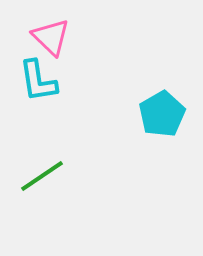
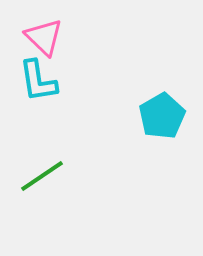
pink triangle: moved 7 px left
cyan pentagon: moved 2 px down
